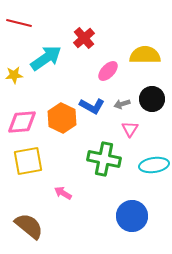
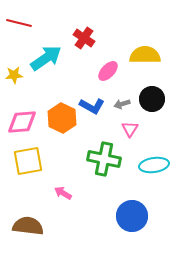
red cross: rotated 15 degrees counterclockwise
brown semicircle: moved 1 px left; rotated 32 degrees counterclockwise
